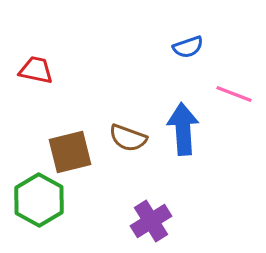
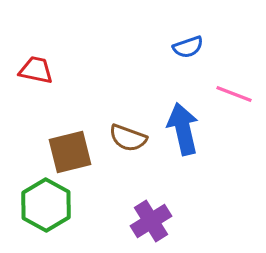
blue arrow: rotated 9 degrees counterclockwise
green hexagon: moved 7 px right, 5 px down
